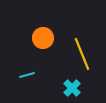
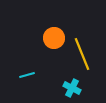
orange circle: moved 11 px right
cyan cross: rotated 18 degrees counterclockwise
